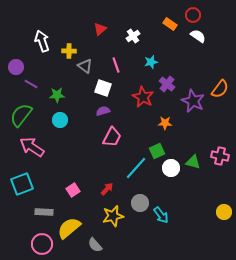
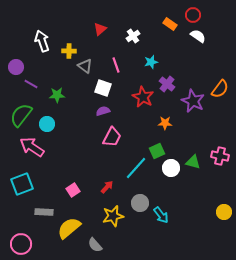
cyan circle: moved 13 px left, 4 px down
red arrow: moved 2 px up
pink circle: moved 21 px left
